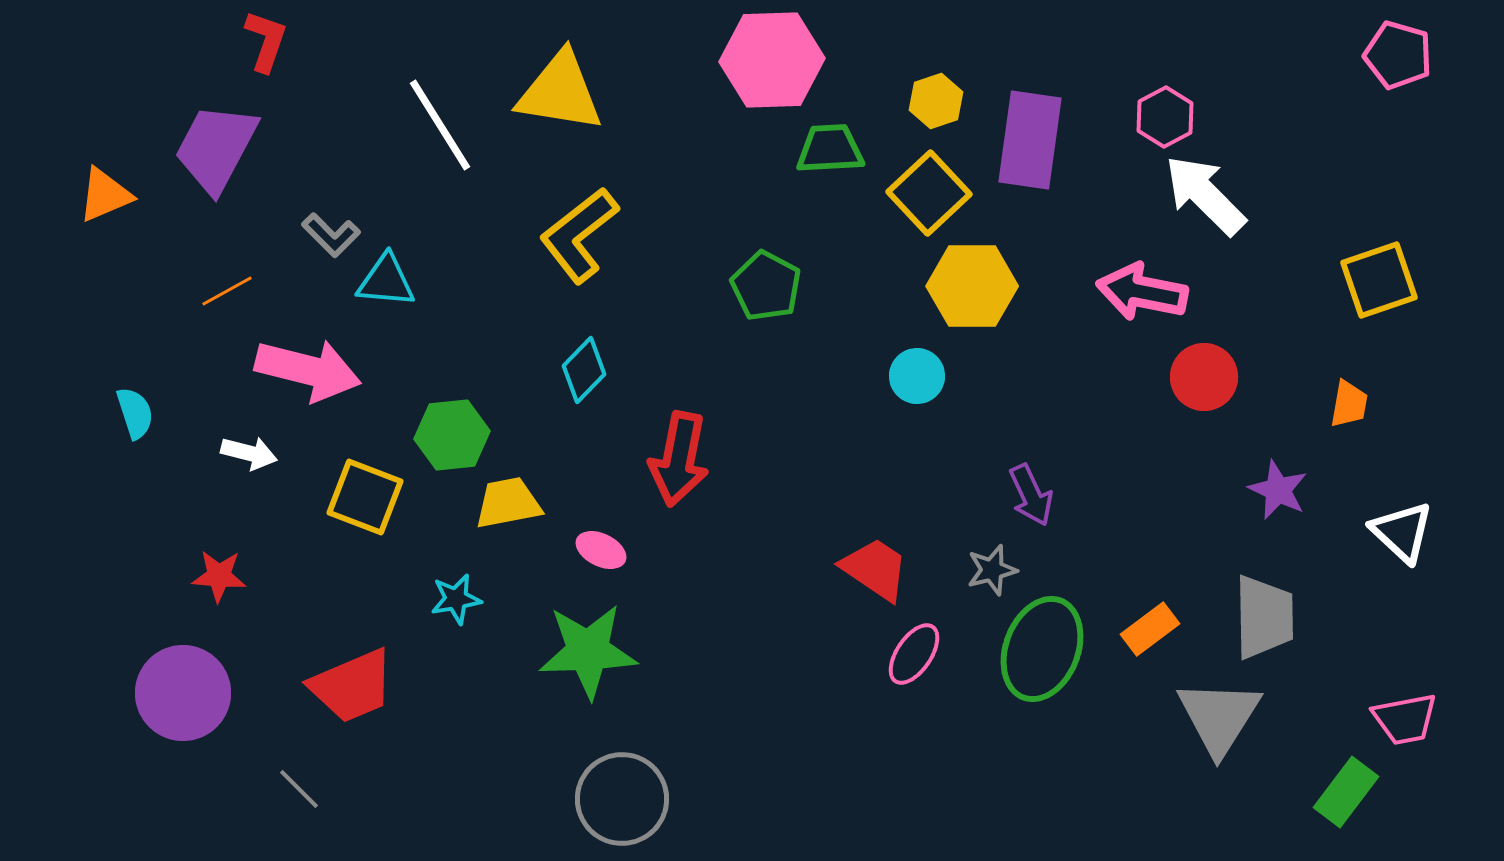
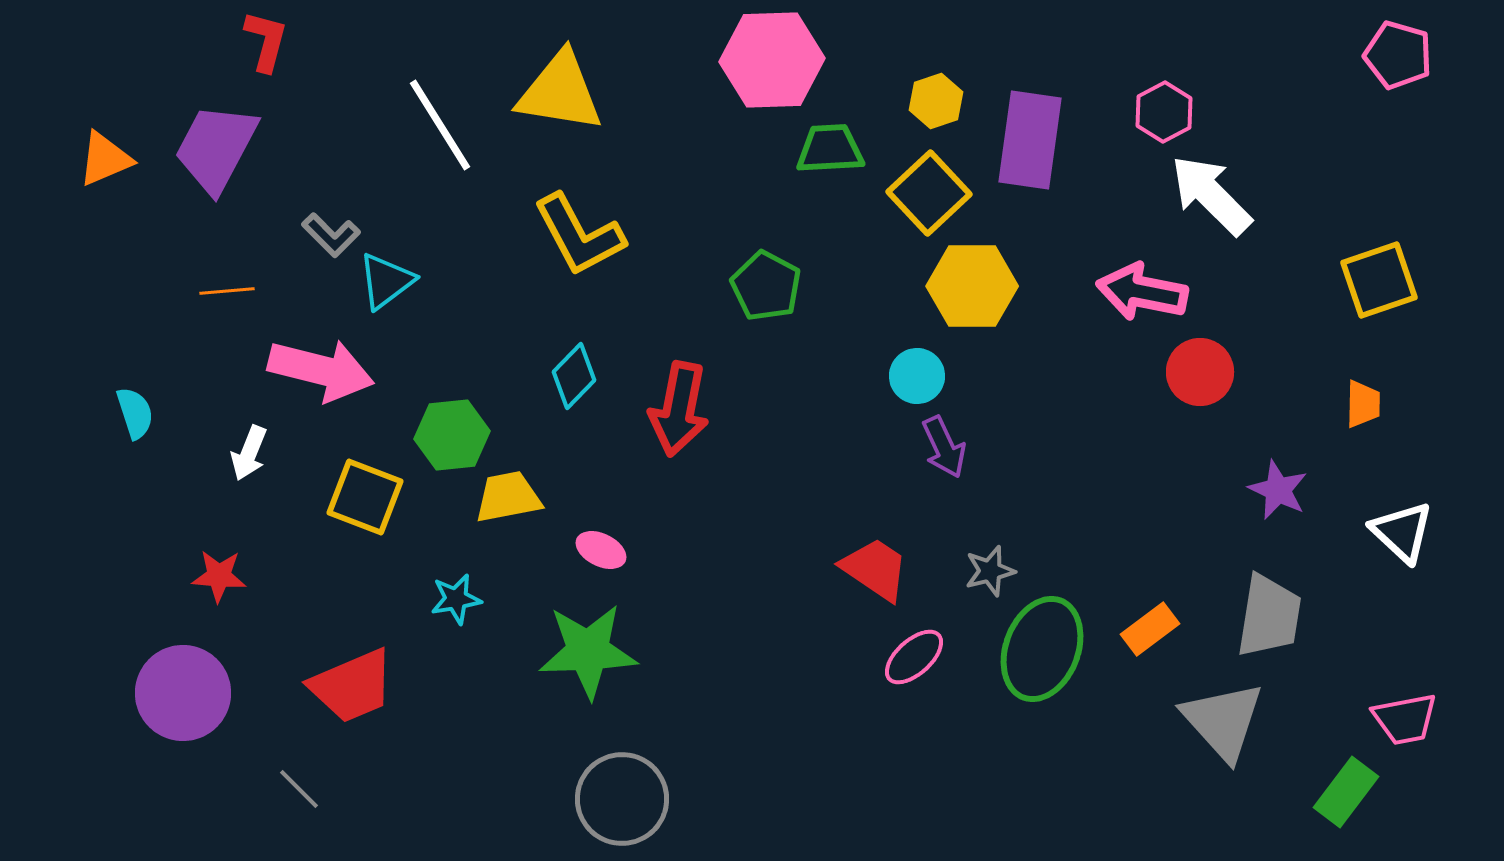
red L-shape at (266, 41): rotated 4 degrees counterclockwise
pink hexagon at (1165, 117): moved 1 px left, 5 px up
orange triangle at (105, 195): moved 36 px up
white arrow at (1205, 195): moved 6 px right
yellow L-shape at (579, 235): rotated 80 degrees counterclockwise
cyan triangle at (386, 281): rotated 42 degrees counterclockwise
orange line at (227, 291): rotated 24 degrees clockwise
pink arrow at (308, 370): moved 13 px right
cyan diamond at (584, 370): moved 10 px left, 6 px down
red circle at (1204, 377): moved 4 px left, 5 px up
orange trapezoid at (1349, 404): moved 14 px right; rotated 9 degrees counterclockwise
white arrow at (249, 453): rotated 98 degrees clockwise
red arrow at (679, 459): moved 50 px up
purple arrow at (1031, 495): moved 87 px left, 48 px up
yellow trapezoid at (508, 503): moved 6 px up
gray star at (992, 570): moved 2 px left, 1 px down
gray trapezoid at (1264, 617): moved 5 px right, 1 px up; rotated 10 degrees clockwise
pink ellipse at (914, 654): moved 3 px down; rotated 14 degrees clockwise
gray triangle at (1219, 717): moved 4 px right, 4 px down; rotated 14 degrees counterclockwise
